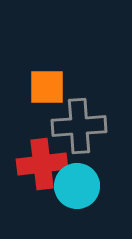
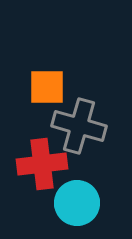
gray cross: rotated 20 degrees clockwise
cyan circle: moved 17 px down
